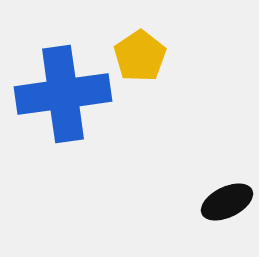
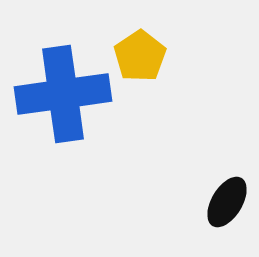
black ellipse: rotated 33 degrees counterclockwise
